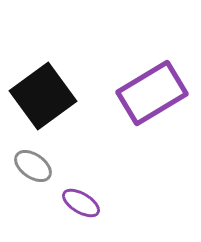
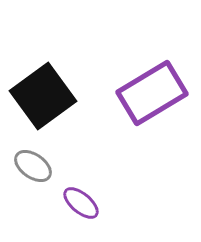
purple ellipse: rotated 9 degrees clockwise
